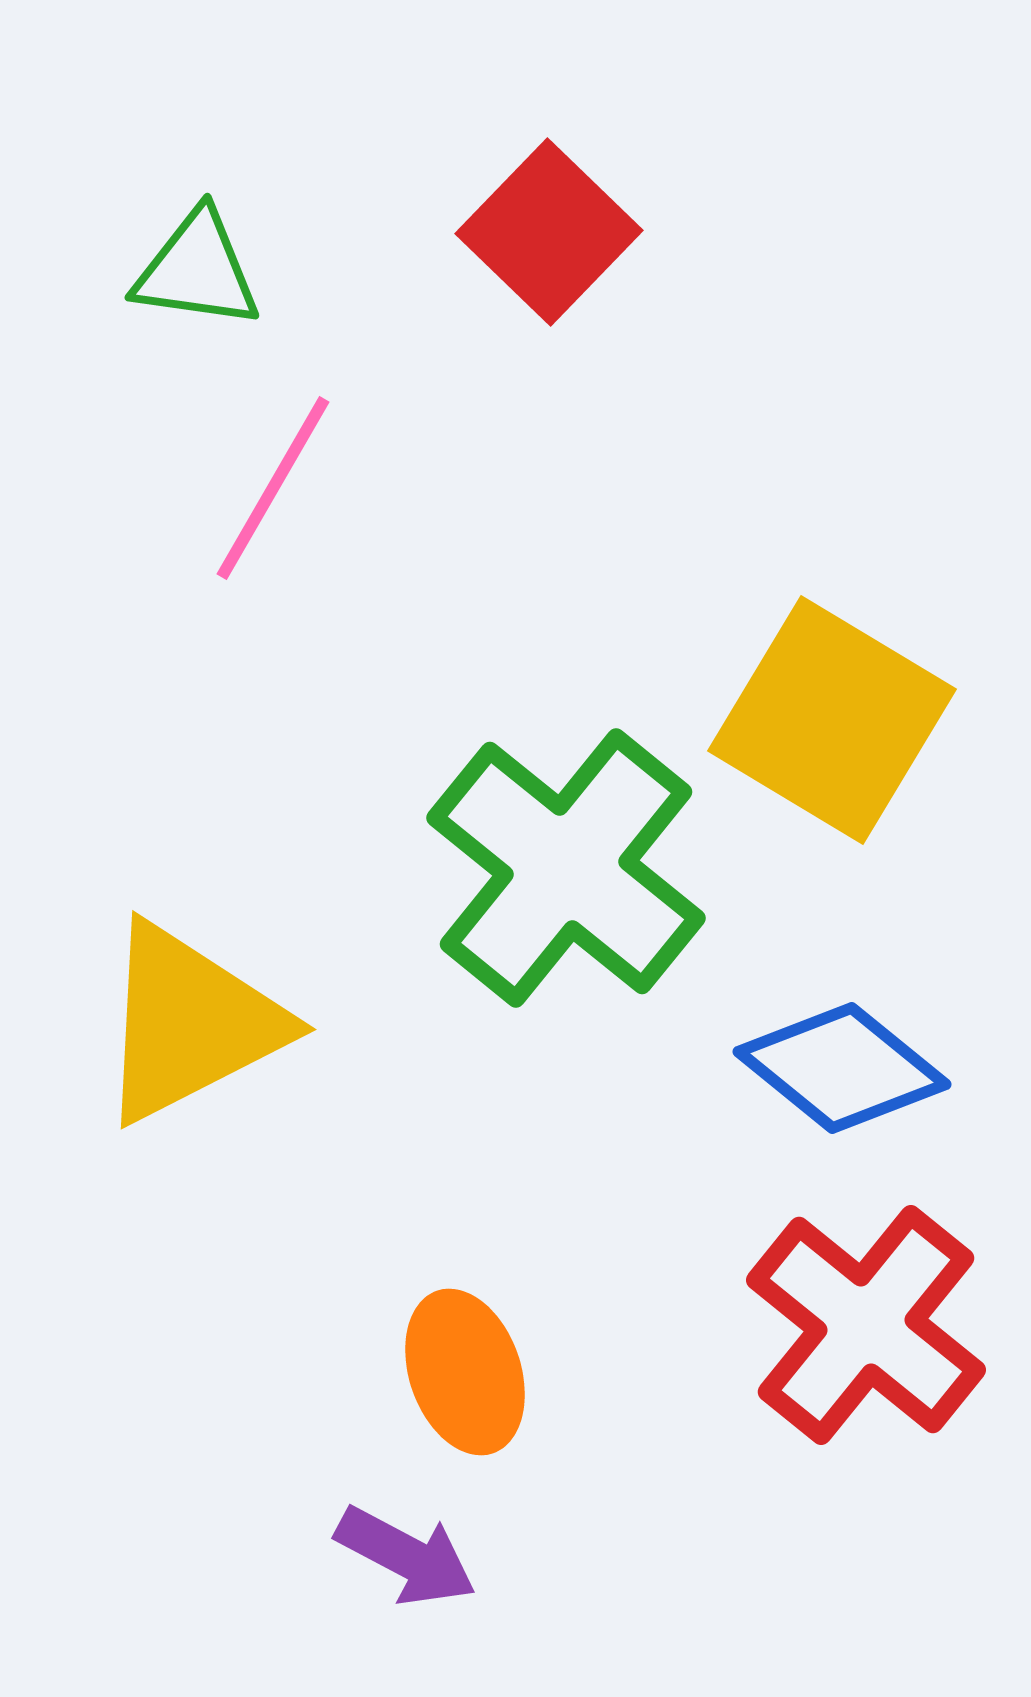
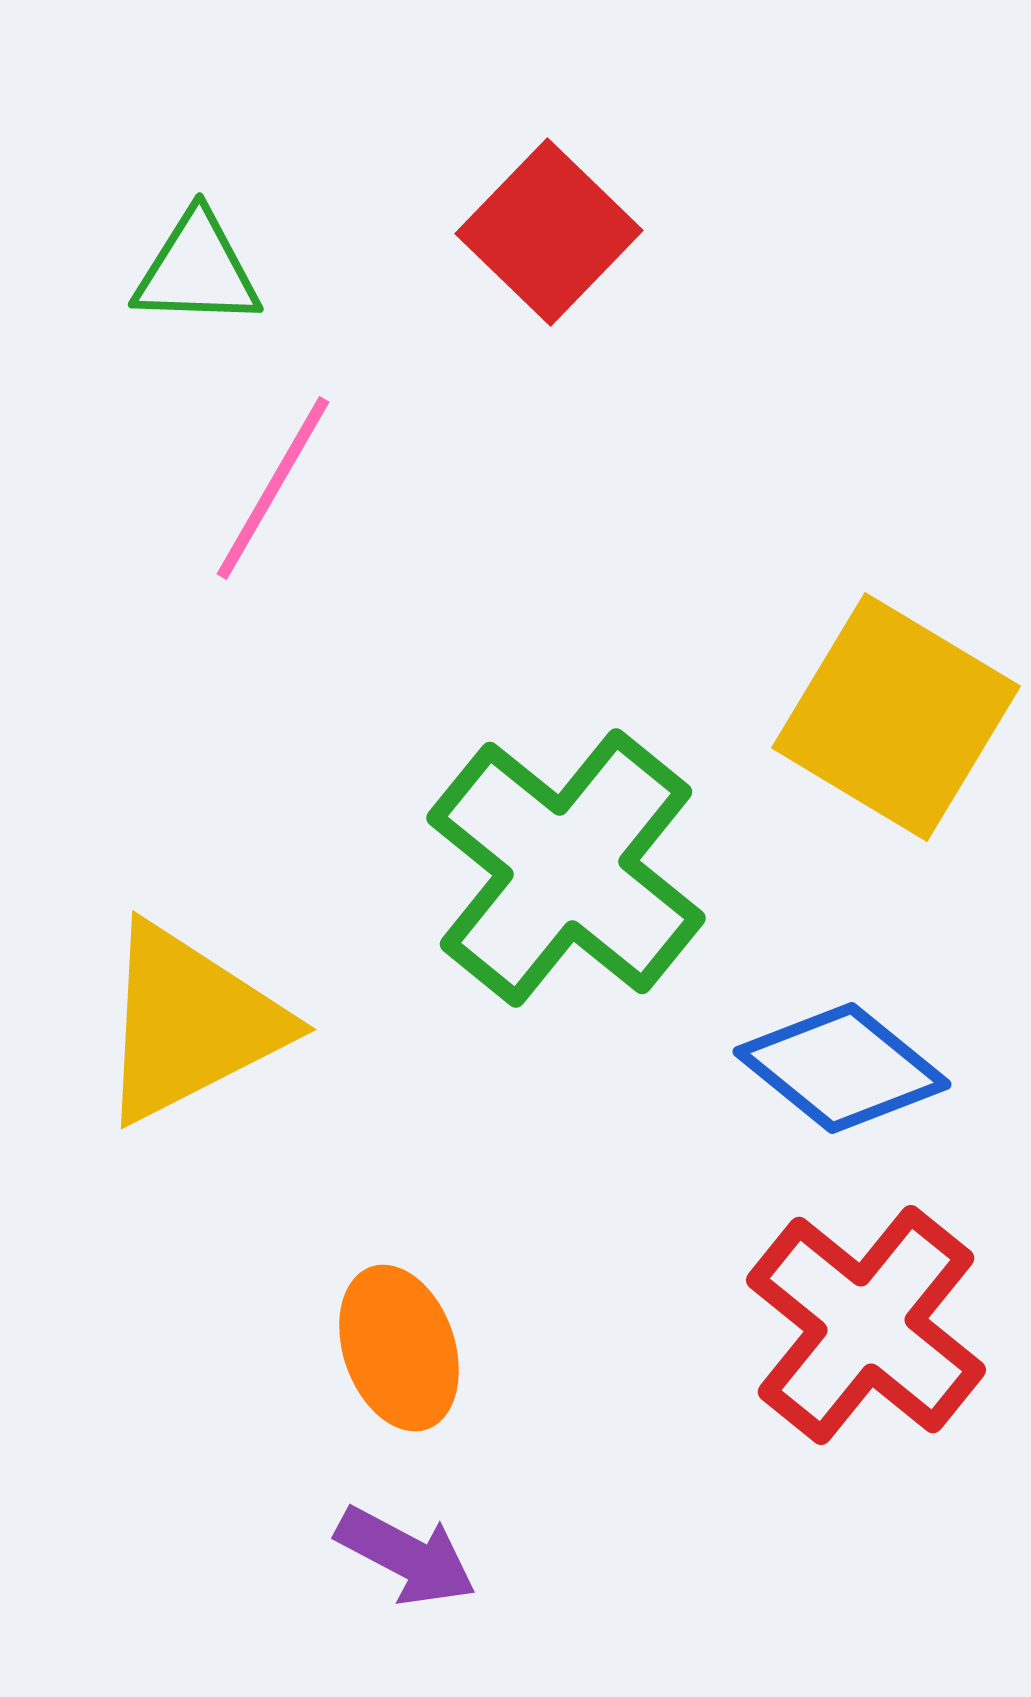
green triangle: rotated 6 degrees counterclockwise
yellow square: moved 64 px right, 3 px up
orange ellipse: moved 66 px left, 24 px up
